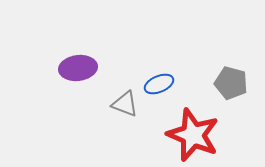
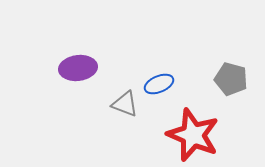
gray pentagon: moved 4 px up
